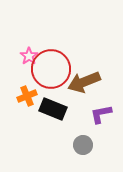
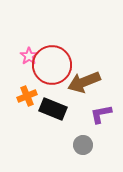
red circle: moved 1 px right, 4 px up
